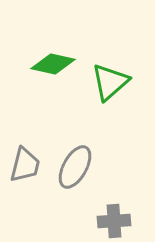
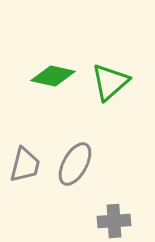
green diamond: moved 12 px down
gray ellipse: moved 3 px up
